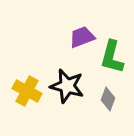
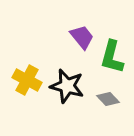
purple trapezoid: rotated 72 degrees clockwise
yellow cross: moved 11 px up
gray diamond: rotated 65 degrees counterclockwise
